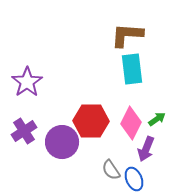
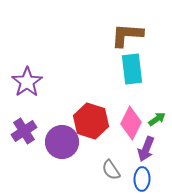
red hexagon: rotated 16 degrees clockwise
blue ellipse: moved 8 px right; rotated 25 degrees clockwise
